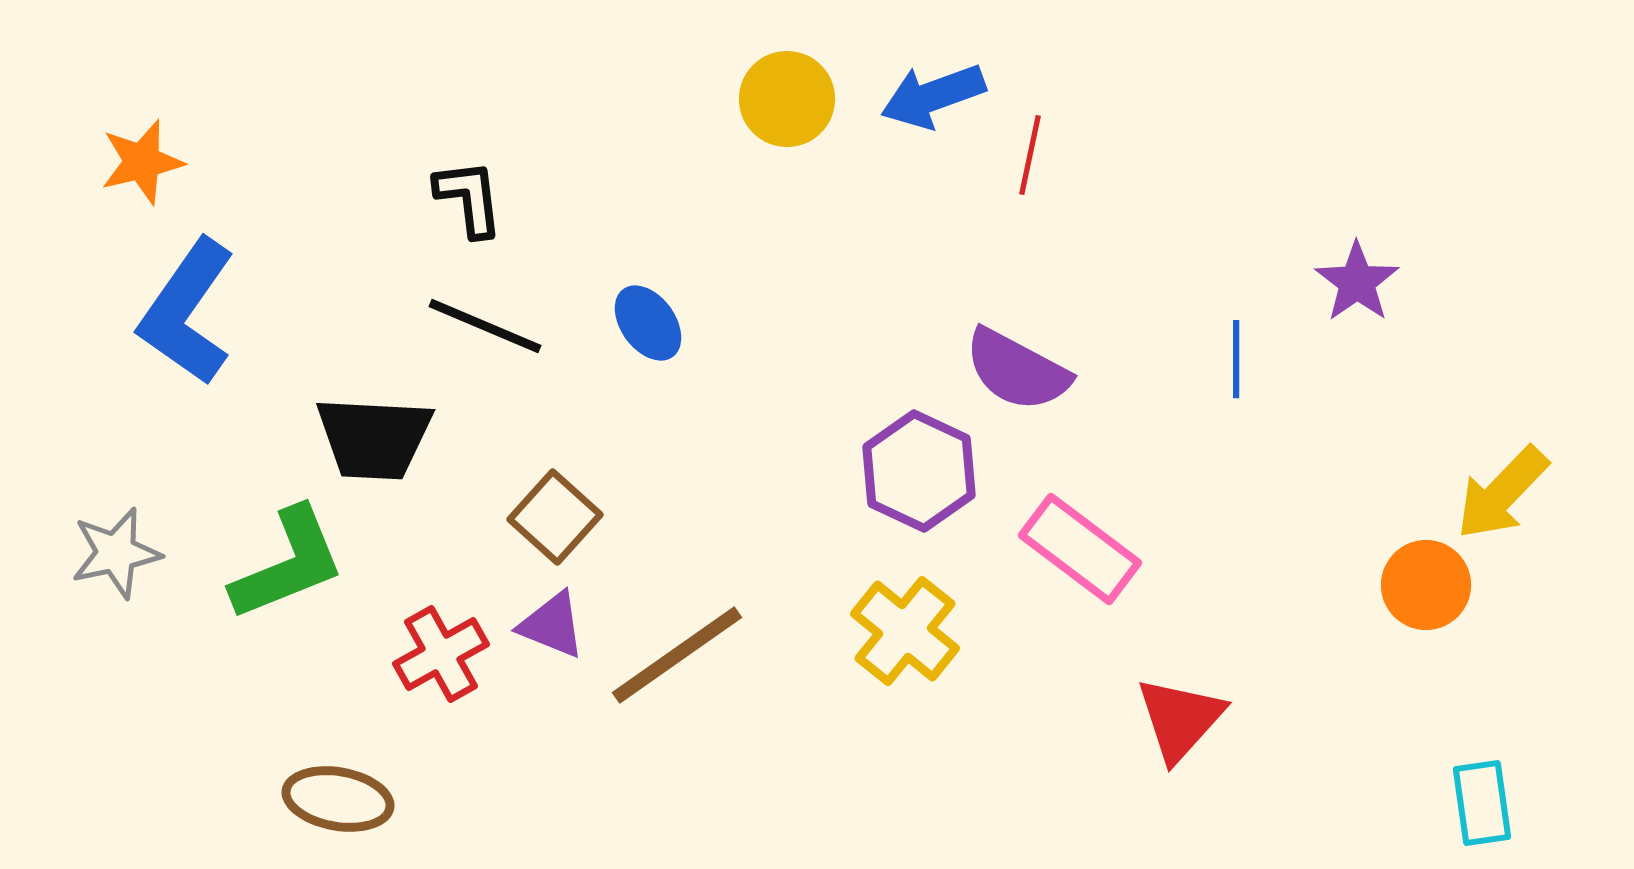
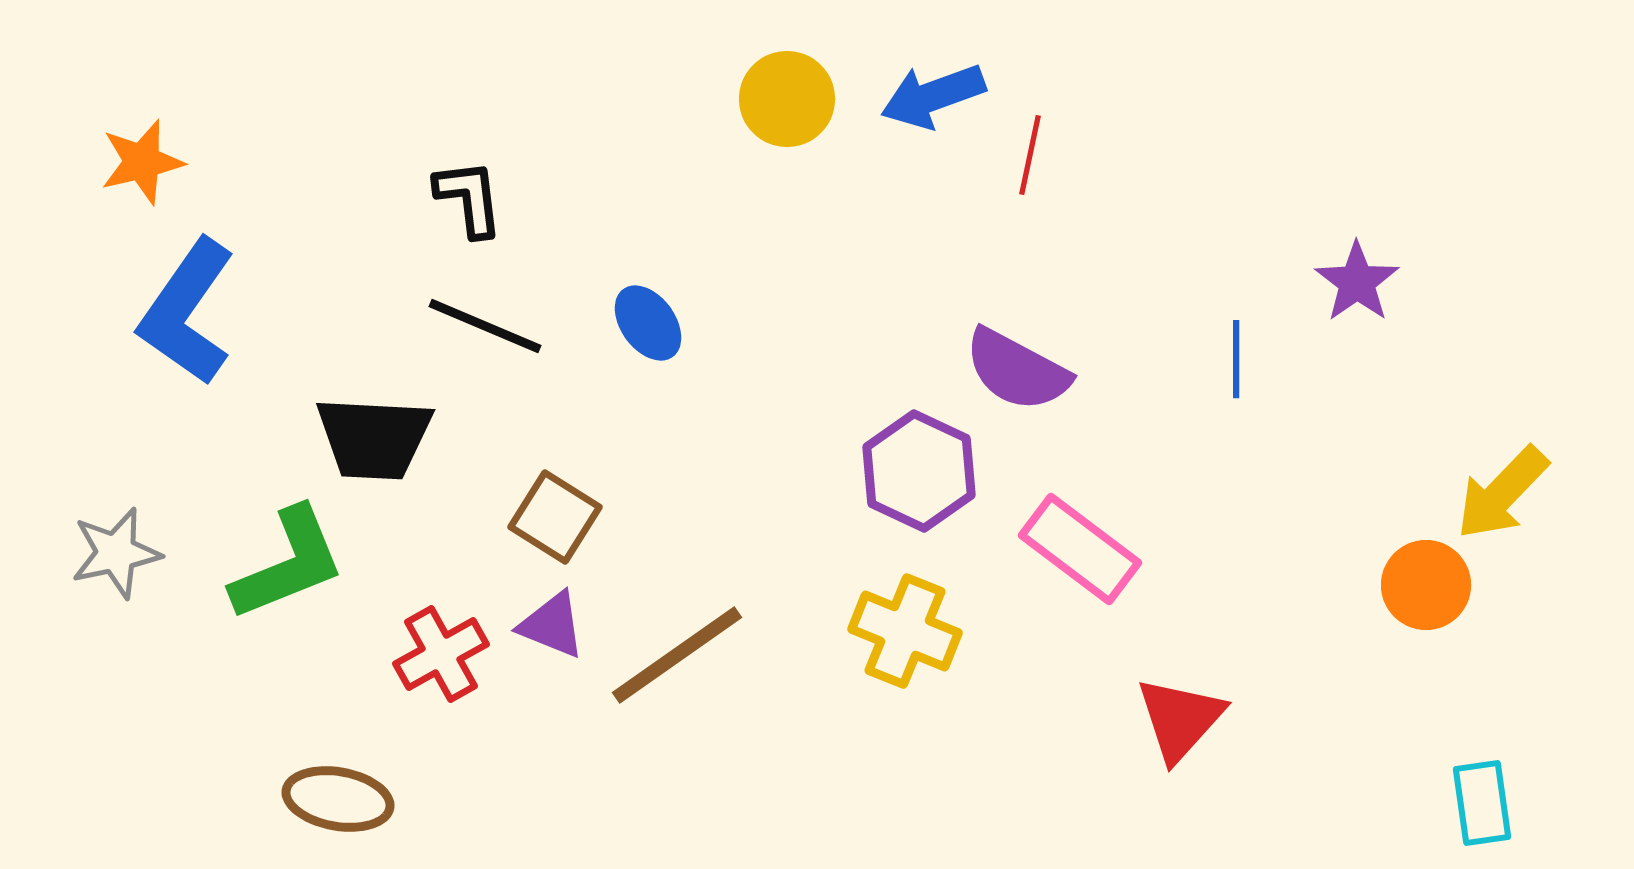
brown square: rotated 10 degrees counterclockwise
yellow cross: rotated 17 degrees counterclockwise
